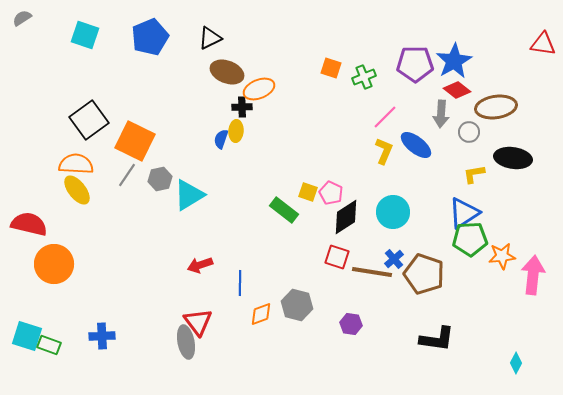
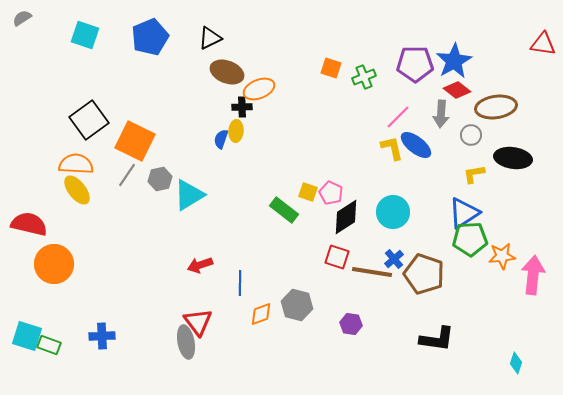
pink line at (385, 117): moved 13 px right
gray circle at (469, 132): moved 2 px right, 3 px down
yellow L-shape at (384, 151): moved 8 px right, 3 px up; rotated 36 degrees counterclockwise
cyan diamond at (516, 363): rotated 10 degrees counterclockwise
